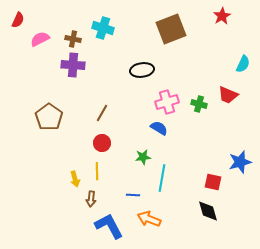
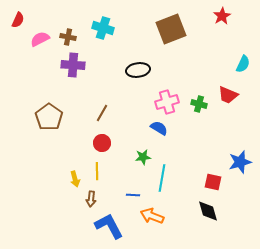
brown cross: moved 5 px left, 2 px up
black ellipse: moved 4 px left
orange arrow: moved 3 px right, 3 px up
